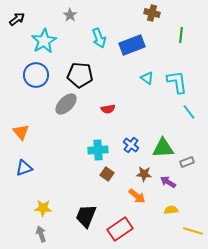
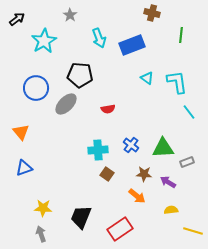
blue circle: moved 13 px down
black trapezoid: moved 5 px left, 1 px down
